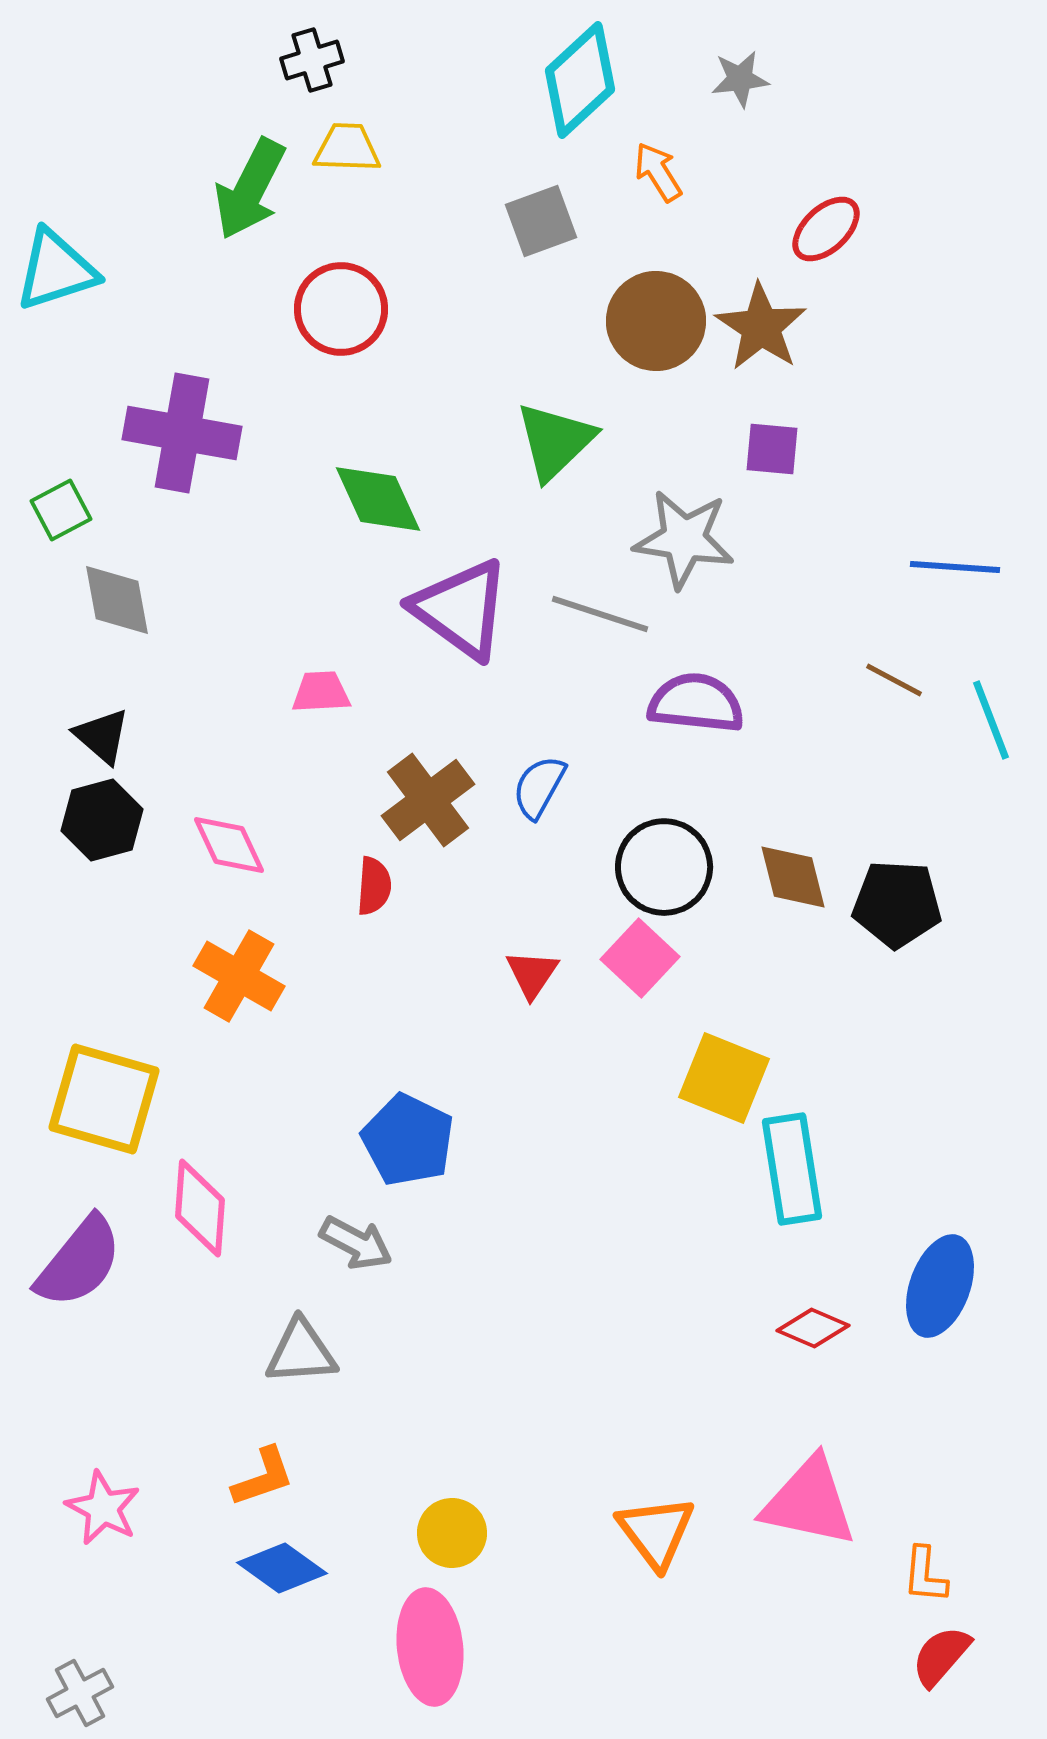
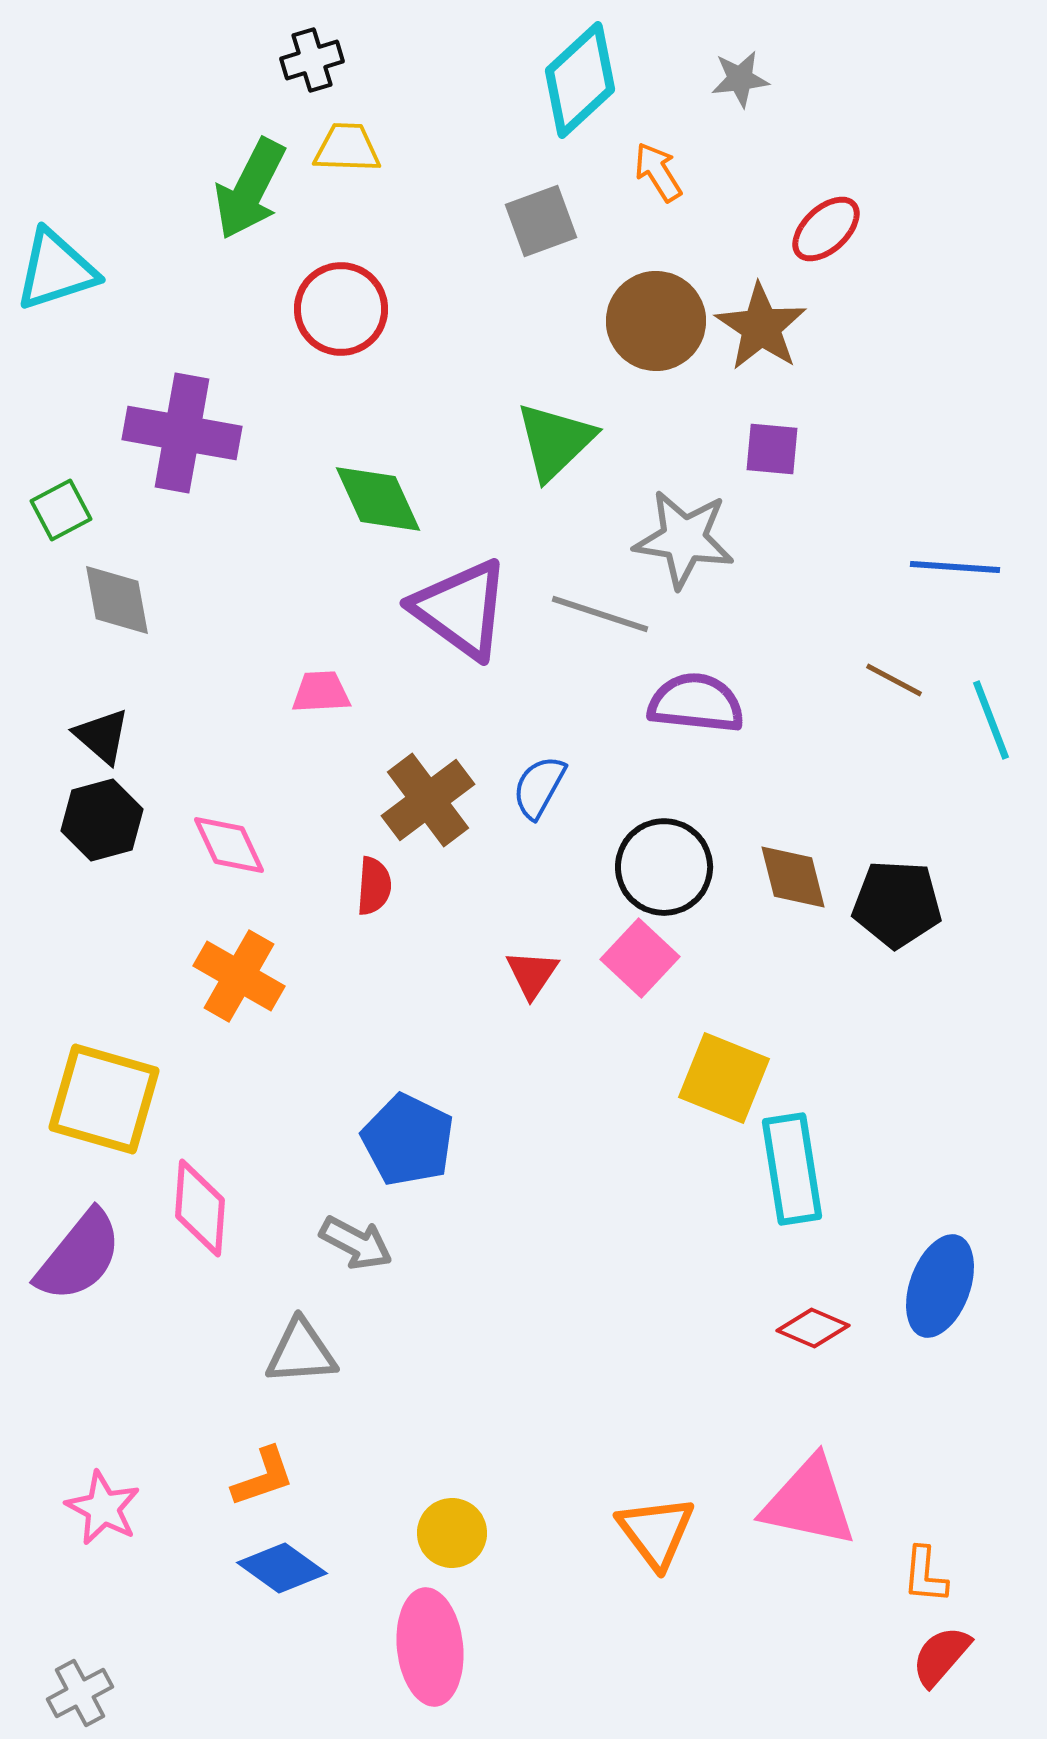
purple semicircle at (79, 1262): moved 6 px up
